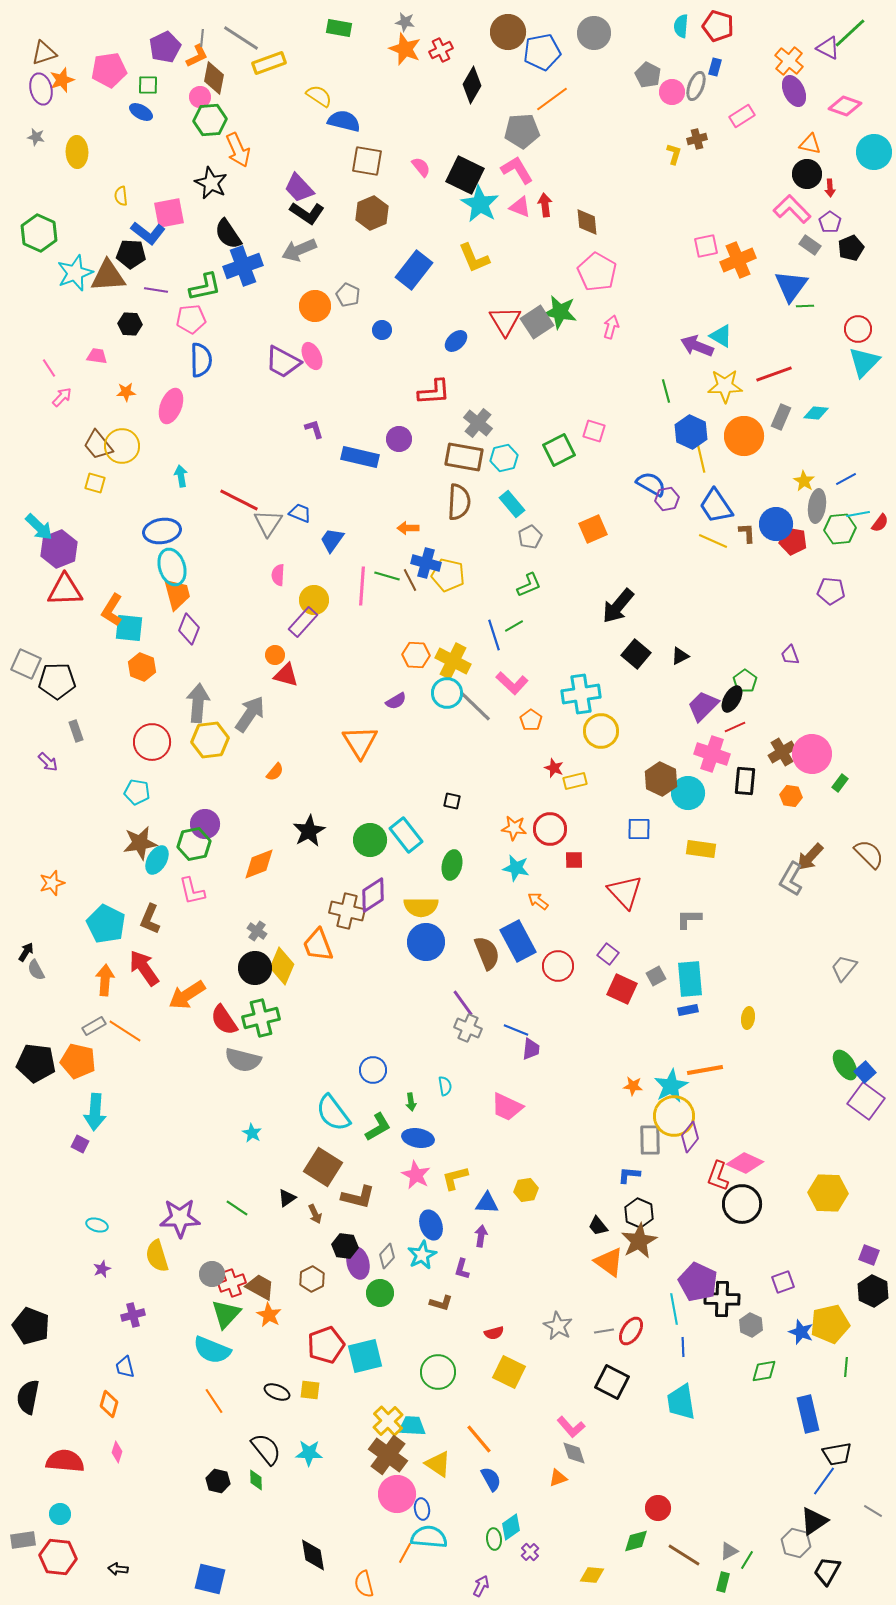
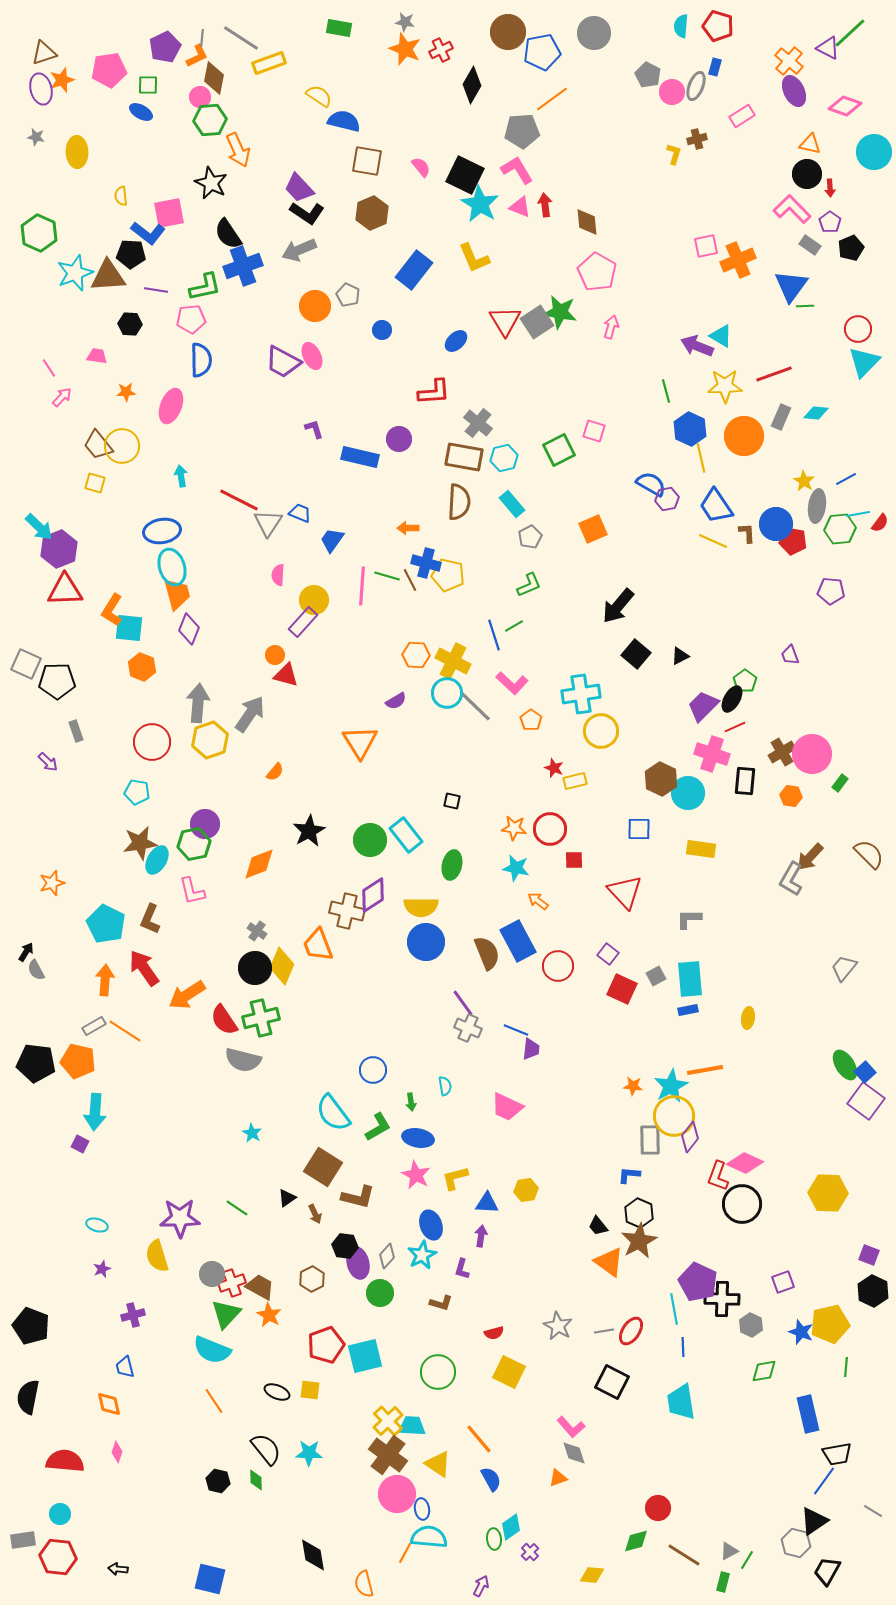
blue hexagon at (691, 432): moved 1 px left, 3 px up
yellow hexagon at (210, 740): rotated 12 degrees counterclockwise
orange diamond at (109, 1404): rotated 28 degrees counterclockwise
